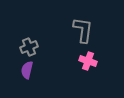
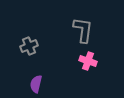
gray cross: moved 1 px up
purple semicircle: moved 9 px right, 14 px down
